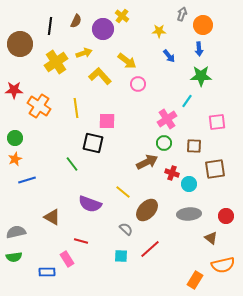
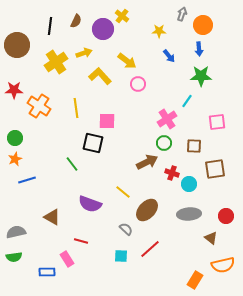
brown circle at (20, 44): moved 3 px left, 1 px down
